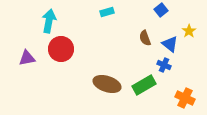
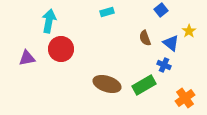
blue triangle: moved 1 px right, 1 px up
orange cross: rotated 30 degrees clockwise
